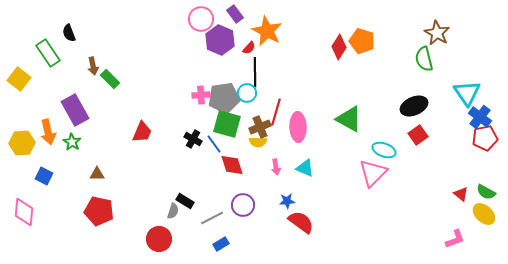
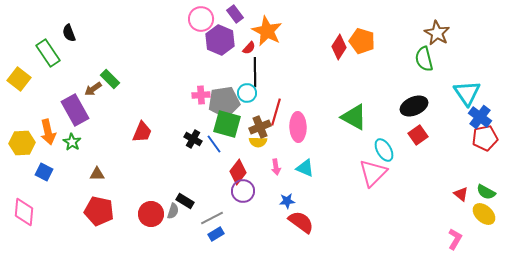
brown arrow at (93, 66): moved 23 px down; rotated 66 degrees clockwise
gray pentagon at (224, 98): moved 4 px down
green triangle at (349, 119): moved 5 px right, 2 px up
cyan ellipse at (384, 150): rotated 40 degrees clockwise
red diamond at (232, 165): moved 6 px right, 7 px down; rotated 55 degrees clockwise
blue square at (44, 176): moved 4 px up
purple circle at (243, 205): moved 14 px up
red circle at (159, 239): moved 8 px left, 25 px up
pink L-shape at (455, 239): rotated 40 degrees counterclockwise
blue rectangle at (221, 244): moved 5 px left, 10 px up
